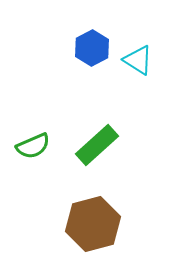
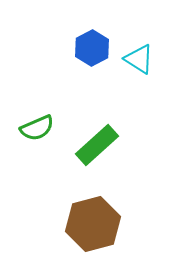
cyan triangle: moved 1 px right, 1 px up
green semicircle: moved 4 px right, 18 px up
